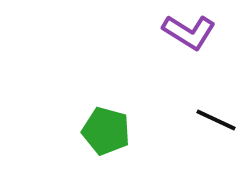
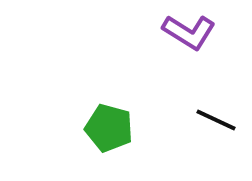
green pentagon: moved 3 px right, 3 px up
